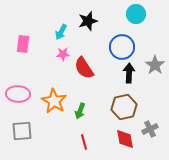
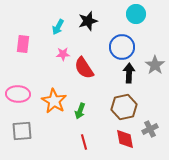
cyan arrow: moved 3 px left, 5 px up
